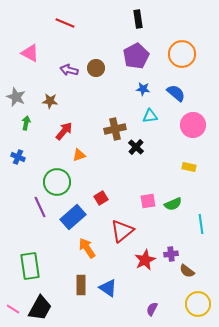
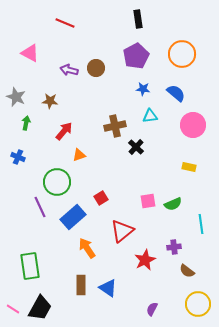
brown cross: moved 3 px up
purple cross: moved 3 px right, 7 px up
